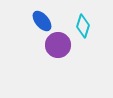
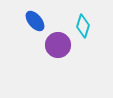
blue ellipse: moved 7 px left
